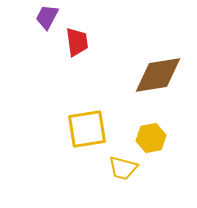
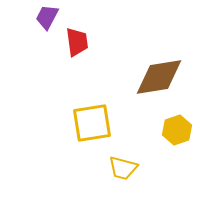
brown diamond: moved 1 px right, 2 px down
yellow square: moved 5 px right, 6 px up
yellow hexagon: moved 26 px right, 8 px up; rotated 8 degrees counterclockwise
